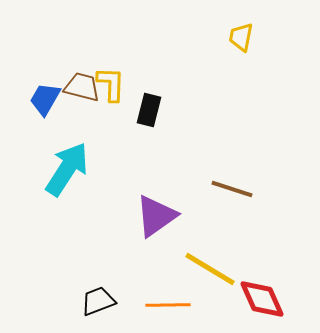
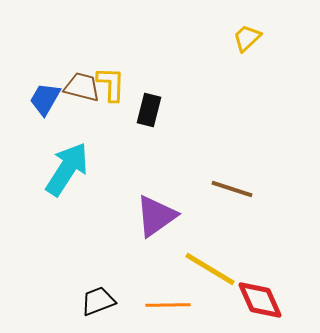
yellow trapezoid: moved 6 px right, 1 px down; rotated 36 degrees clockwise
red diamond: moved 2 px left, 1 px down
